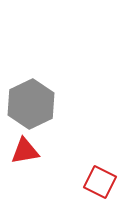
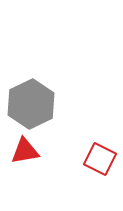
red square: moved 23 px up
